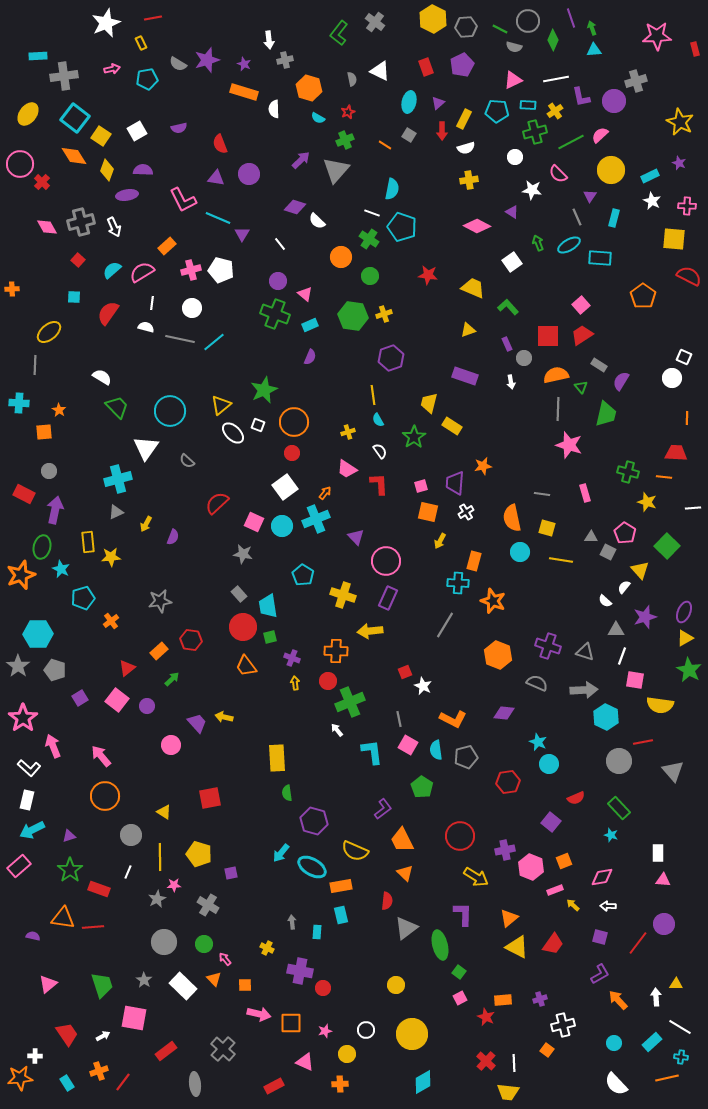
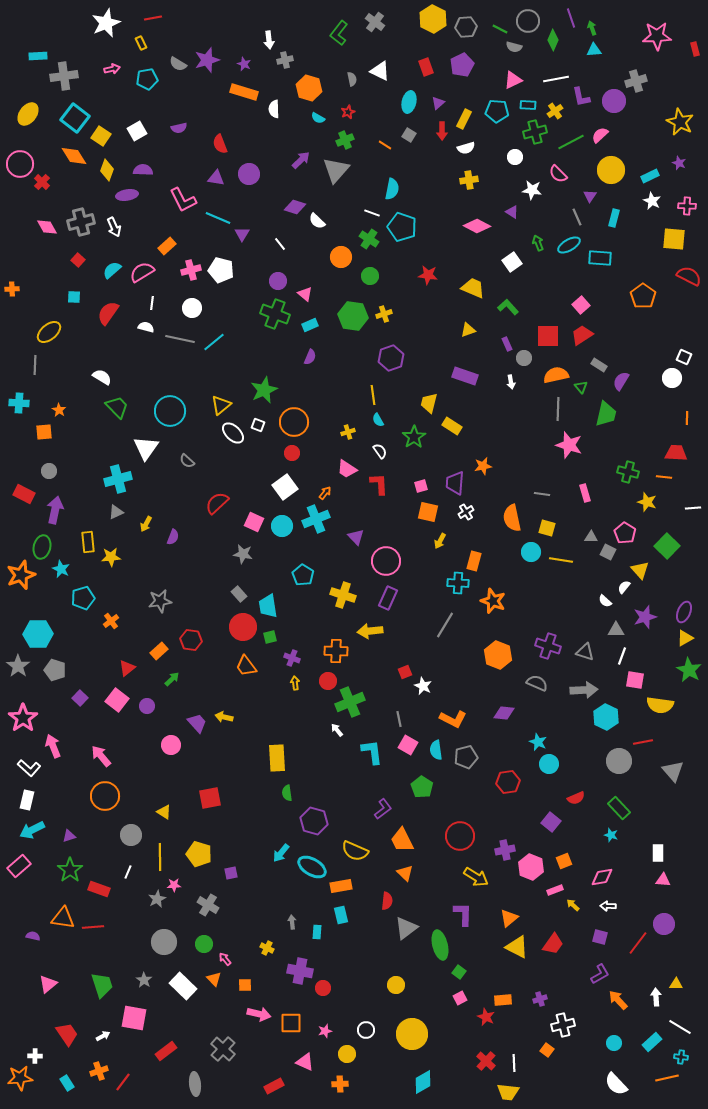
cyan circle at (520, 552): moved 11 px right
purple square at (80, 698): rotated 14 degrees counterclockwise
